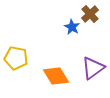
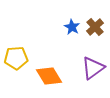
brown cross: moved 5 px right, 13 px down
yellow pentagon: rotated 15 degrees counterclockwise
orange diamond: moved 7 px left
